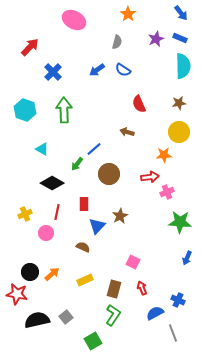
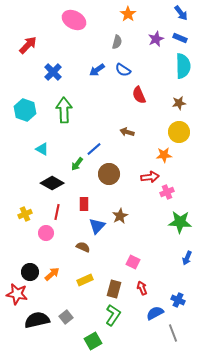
red arrow at (30, 47): moved 2 px left, 2 px up
red semicircle at (139, 104): moved 9 px up
